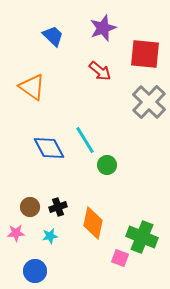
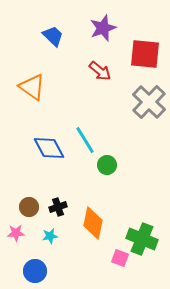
brown circle: moved 1 px left
green cross: moved 2 px down
